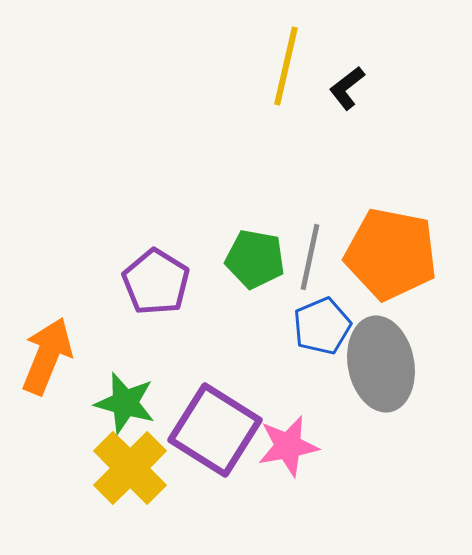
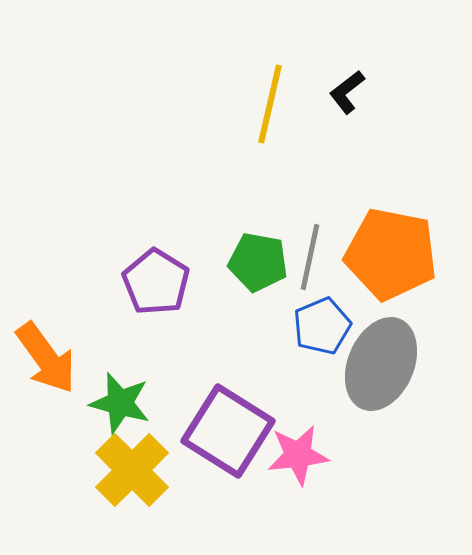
yellow line: moved 16 px left, 38 px down
black L-shape: moved 4 px down
green pentagon: moved 3 px right, 3 px down
orange arrow: moved 1 px left, 2 px down; rotated 122 degrees clockwise
gray ellipse: rotated 34 degrees clockwise
green star: moved 5 px left
purple square: moved 13 px right, 1 px down
pink star: moved 10 px right, 9 px down; rotated 4 degrees clockwise
yellow cross: moved 2 px right, 2 px down
